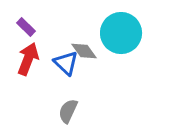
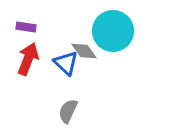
purple rectangle: rotated 36 degrees counterclockwise
cyan circle: moved 8 px left, 2 px up
